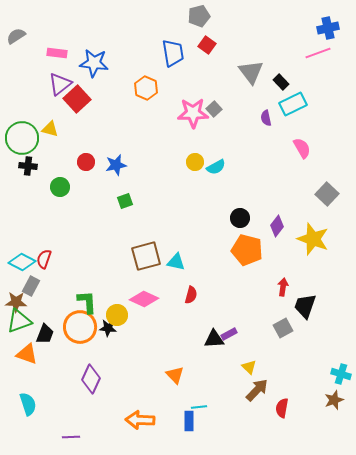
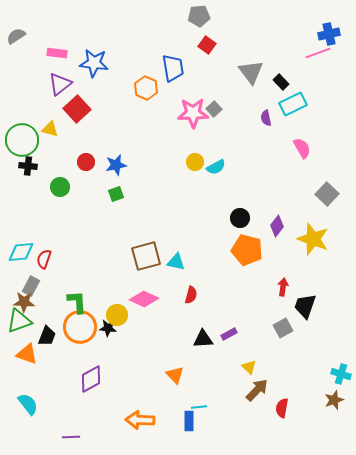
gray pentagon at (199, 16): rotated 10 degrees clockwise
blue cross at (328, 28): moved 1 px right, 6 px down
blue trapezoid at (173, 53): moved 15 px down
red square at (77, 99): moved 10 px down
green circle at (22, 138): moved 2 px down
green square at (125, 201): moved 9 px left, 7 px up
cyan diamond at (22, 262): moved 1 px left, 10 px up; rotated 32 degrees counterclockwise
brown star at (16, 302): moved 8 px right
green L-shape at (87, 302): moved 10 px left
black trapezoid at (45, 334): moved 2 px right, 2 px down
black triangle at (214, 339): moved 11 px left
purple diamond at (91, 379): rotated 36 degrees clockwise
cyan semicircle at (28, 404): rotated 20 degrees counterclockwise
